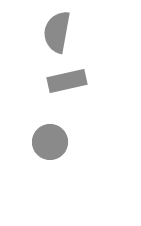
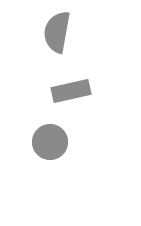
gray rectangle: moved 4 px right, 10 px down
